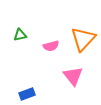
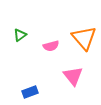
green triangle: rotated 24 degrees counterclockwise
orange triangle: moved 1 px right, 1 px up; rotated 24 degrees counterclockwise
blue rectangle: moved 3 px right, 2 px up
